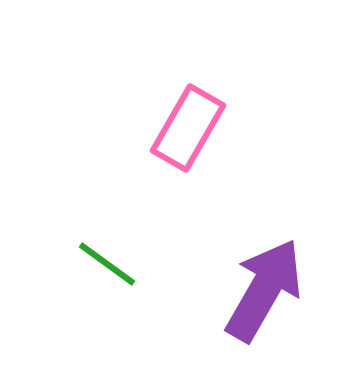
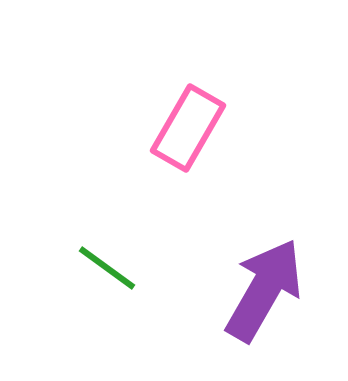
green line: moved 4 px down
